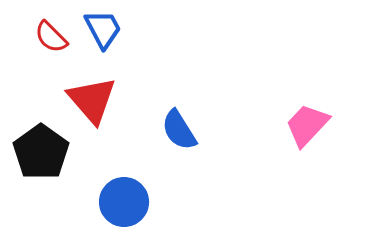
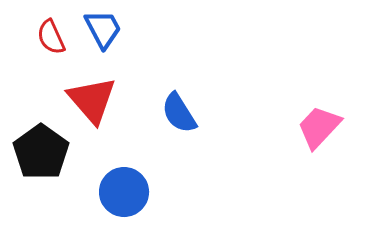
red semicircle: rotated 21 degrees clockwise
pink trapezoid: moved 12 px right, 2 px down
blue semicircle: moved 17 px up
blue circle: moved 10 px up
